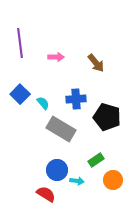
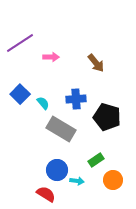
purple line: rotated 64 degrees clockwise
pink arrow: moved 5 px left
